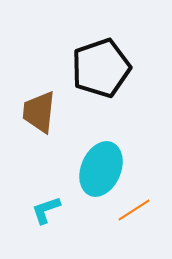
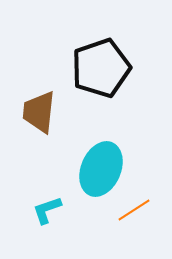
cyan L-shape: moved 1 px right
